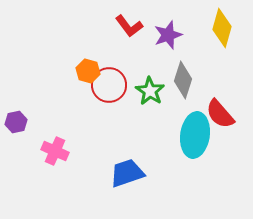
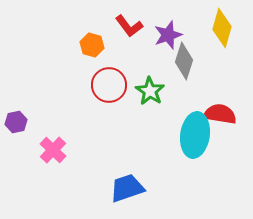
orange hexagon: moved 4 px right, 26 px up
gray diamond: moved 1 px right, 19 px up
red semicircle: rotated 140 degrees clockwise
pink cross: moved 2 px left, 1 px up; rotated 20 degrees clockwise
blue trapezoid: moved 15 px down
